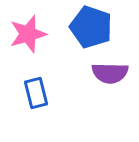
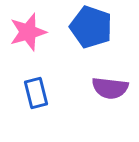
pink star: moved 2 px up
purple semicircle: moved 15 px down; rotated 6 degrees clockwise
